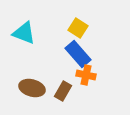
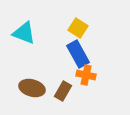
blue rectangle: rotated 12 degrees clockwise
